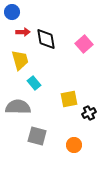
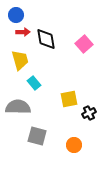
blue circle: moved 4 px right, 3 px down
